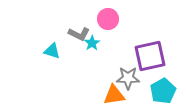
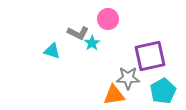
gray L-shape: moved 1 px left, 1 px up
